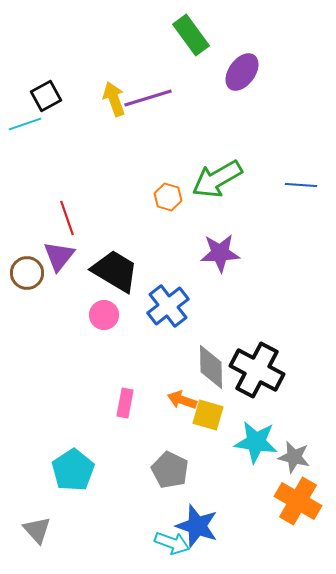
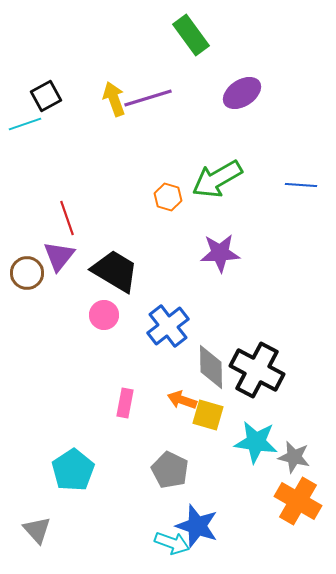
purple ellipse: moved 21 px down; rotated 21 degrees clockwise
blue cross: moved 20 px down
